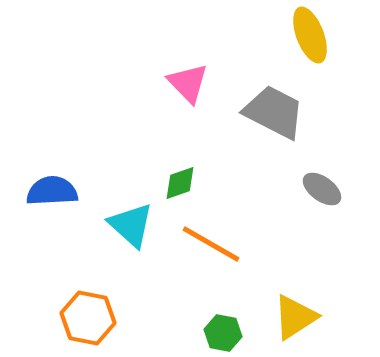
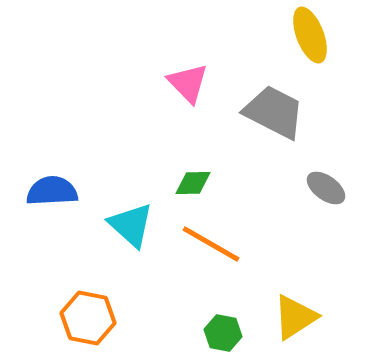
green diamond: moved 13 px right; rotated 18 degrees clockwise
gray ellipse: moved 4 px right, 1 px up
